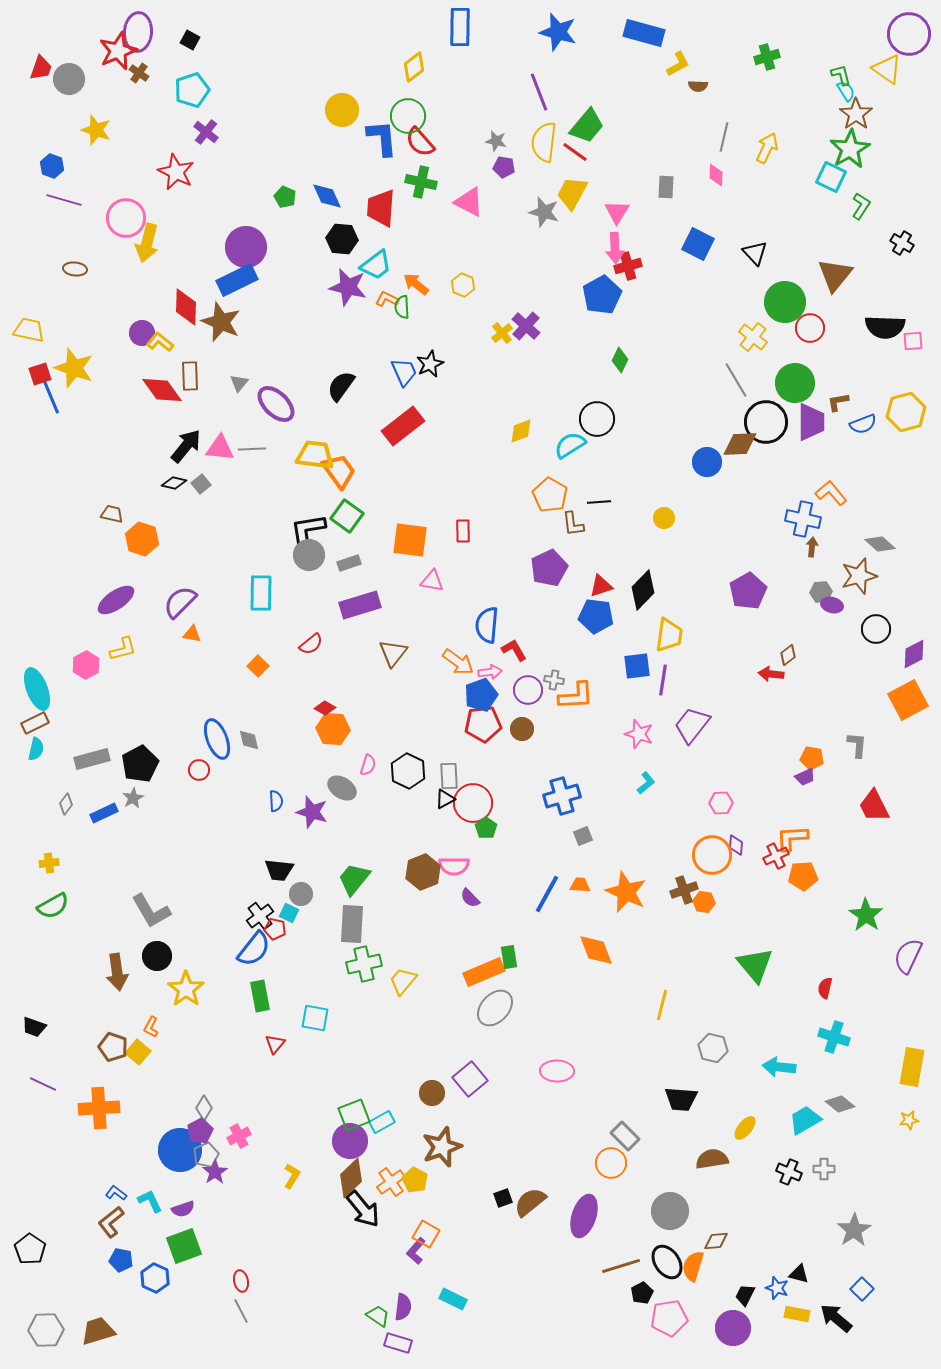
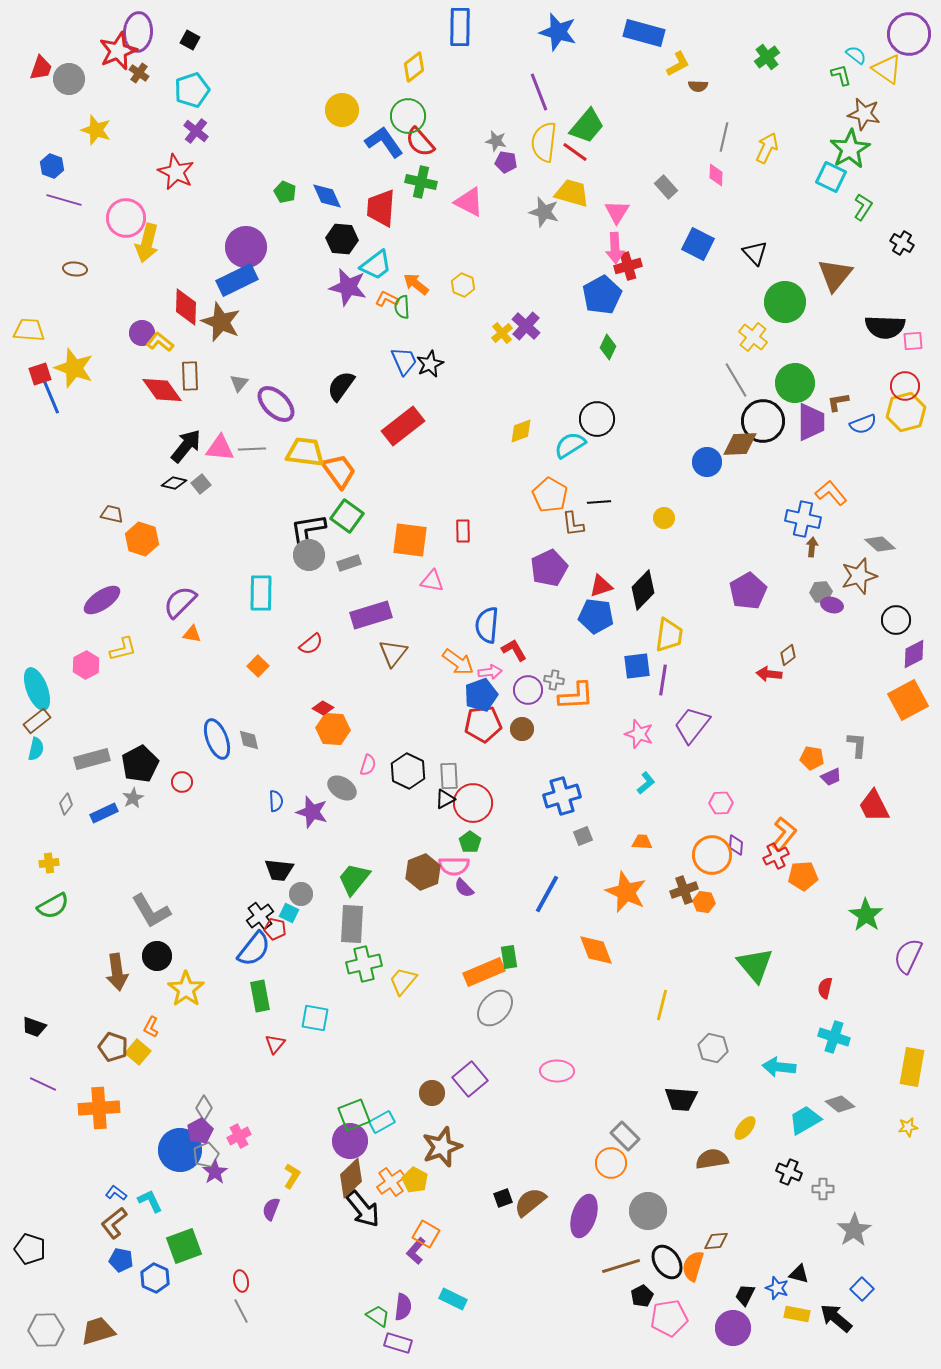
green cross at (767, 57): rotated 20 degrees counterclockwise
cyan semicircle at (846, 91): moved 10 px right, 36 px up; rotated 20 degrees counterclockwise
brown star at (856, 114): moved 8 px right; rotated 24 degrees counterclockwise
purple cross at (206, 132): moved 10 px left, 1 px up
blue L-shape at (382, 138): moved 2 px right, 4 px down; rotated 30 degrees counterclockwise
purple pentagon at (504, 167): moved 2 px right, 5 px up
gray rectangle at (666, 187): rotated 45 degrees counterclockwise
yellow trapezoid at (572, 193): rotated 78 degrees clockwise
green pentagon at (285, 197): moved 5 px up
green L-shape at (861, 206): moved 2 px right, 1 px down
red circle at (810, 328): moved 95 px right, 58 px down
yellow trapezoid at (29, 330): rotated 8 degrees counterclockwise
green diamond at (620, 360): moved 12 px left, 13 px up
blue trapezoid at (404, 372): moved 11 px up
black circle at (766, 422): moved 3 px left, 1 px up
yellow trapezoid at (315, 455): moved 10 px left, 3 px up
purple ellipse at (116, 600): moved 14 px left
purple rectangle at (360, 605): moved 11 px right, 10 px down
black circle at (876, 629): moved 20 px right, 9 px up
red arrow at (771, 674): moved 2 px left
red diamond at (325, 708): moved 2 px left
brown rectangle at (35, 723): moved 2 px right, 2 px up; rotated 12 degrees counterclockwise
red circle at (199, 770): moved 17 px left, 12 px down
purple trapezoid at (805, 777): moved 26 px right
green pentagon at (486, 828): moved 16 px left, 14 px down
orange L-shape at (792, 838): moved 8 px left, 4 px up; rotated 132 degrees clockwise
orange trapezoid at (580, 885): moved 62 px right, 43 px up
purple semicircle at (470, 898): moved 6 px left, 10 px up
yellow star at (909, 1120): moved 1 px left, 7 px down
gray cross at (824, 1169): moved 1 px left, 20 px down
purple semicircle at (183, 1209): moved 88 px right; rotated 130 degrees clockwise
gray circle at (670, 1211): moved 22 px left
brown L-shape at (111, 1222): moved 3 px right, 1 px down
black pentagon at (30, 1249): rotated 16 degrees counterclockwise
black pentagon at (642, 1293): moved 3 px down
